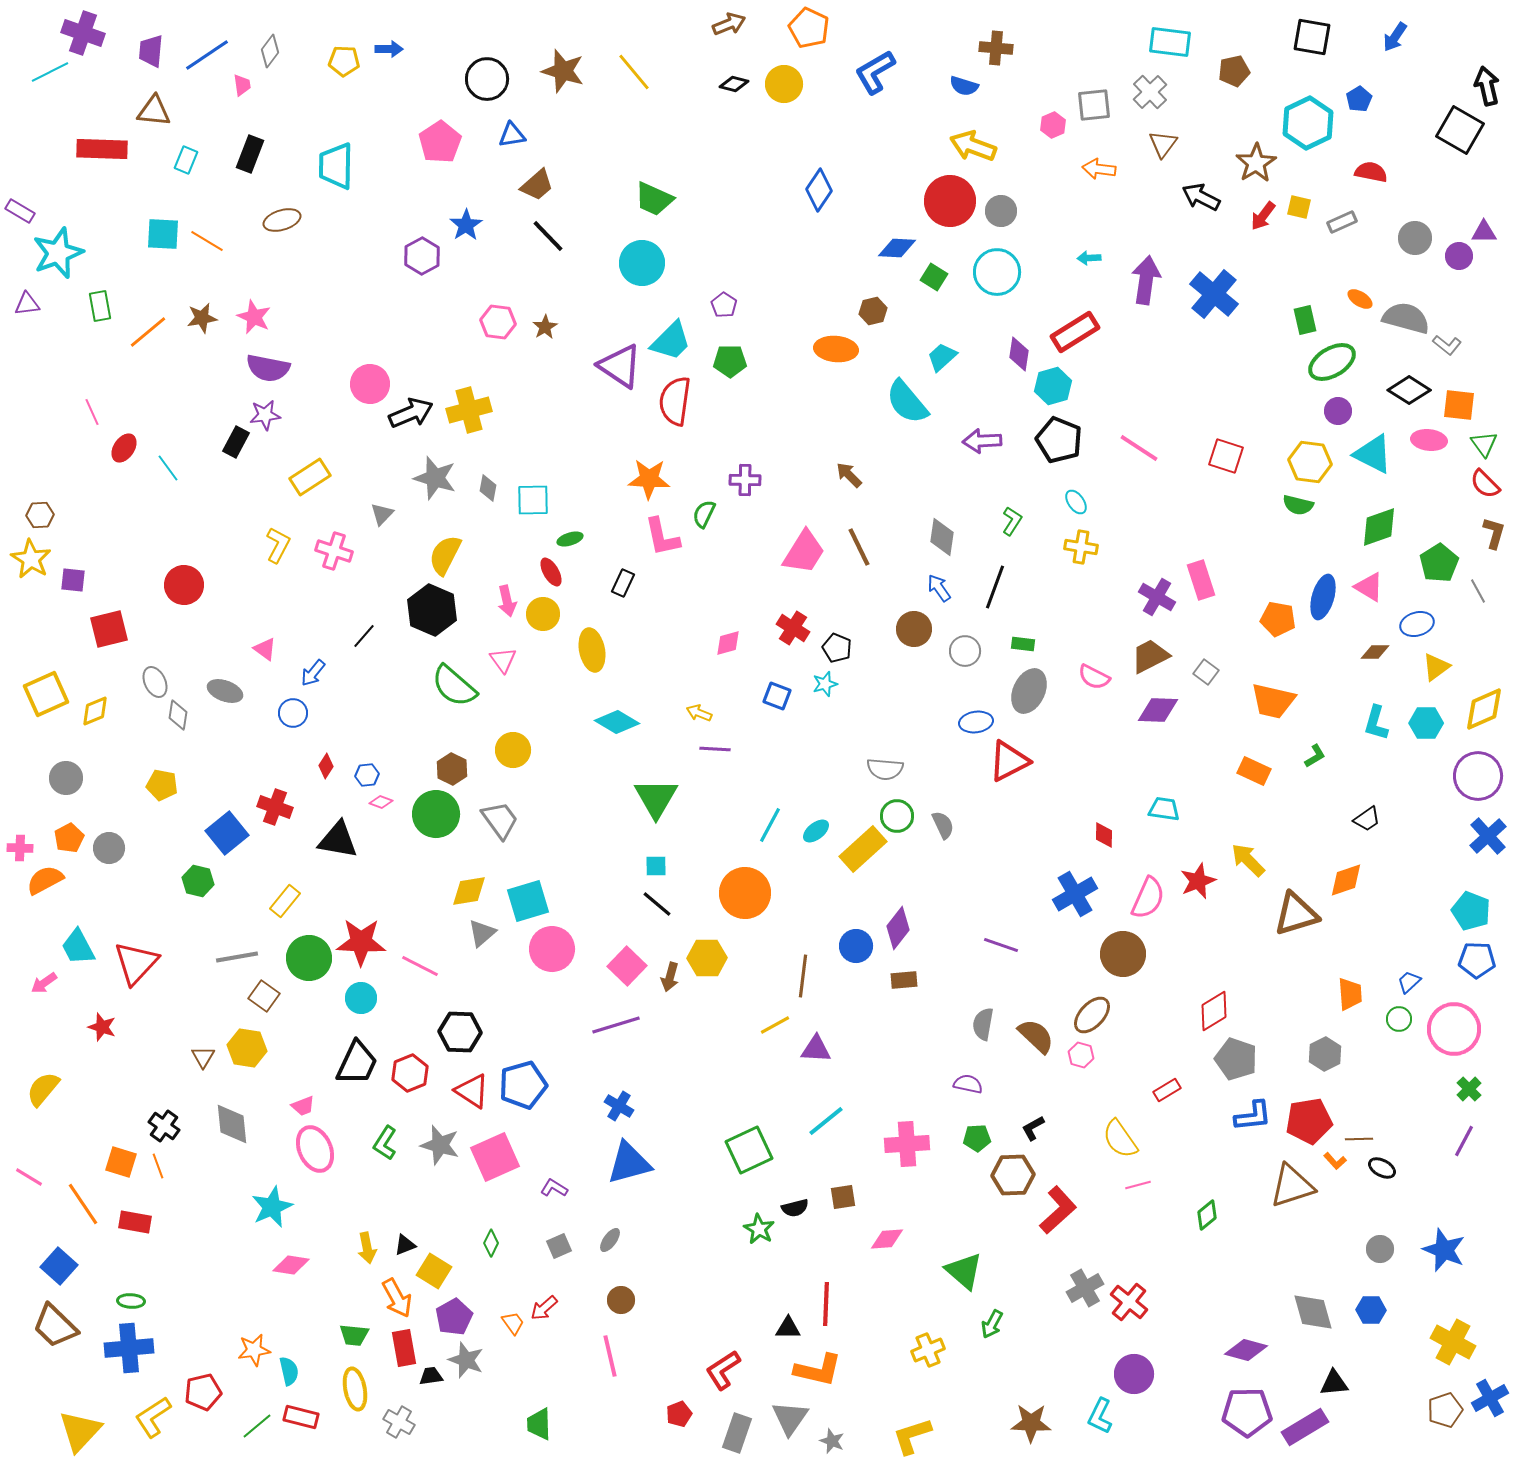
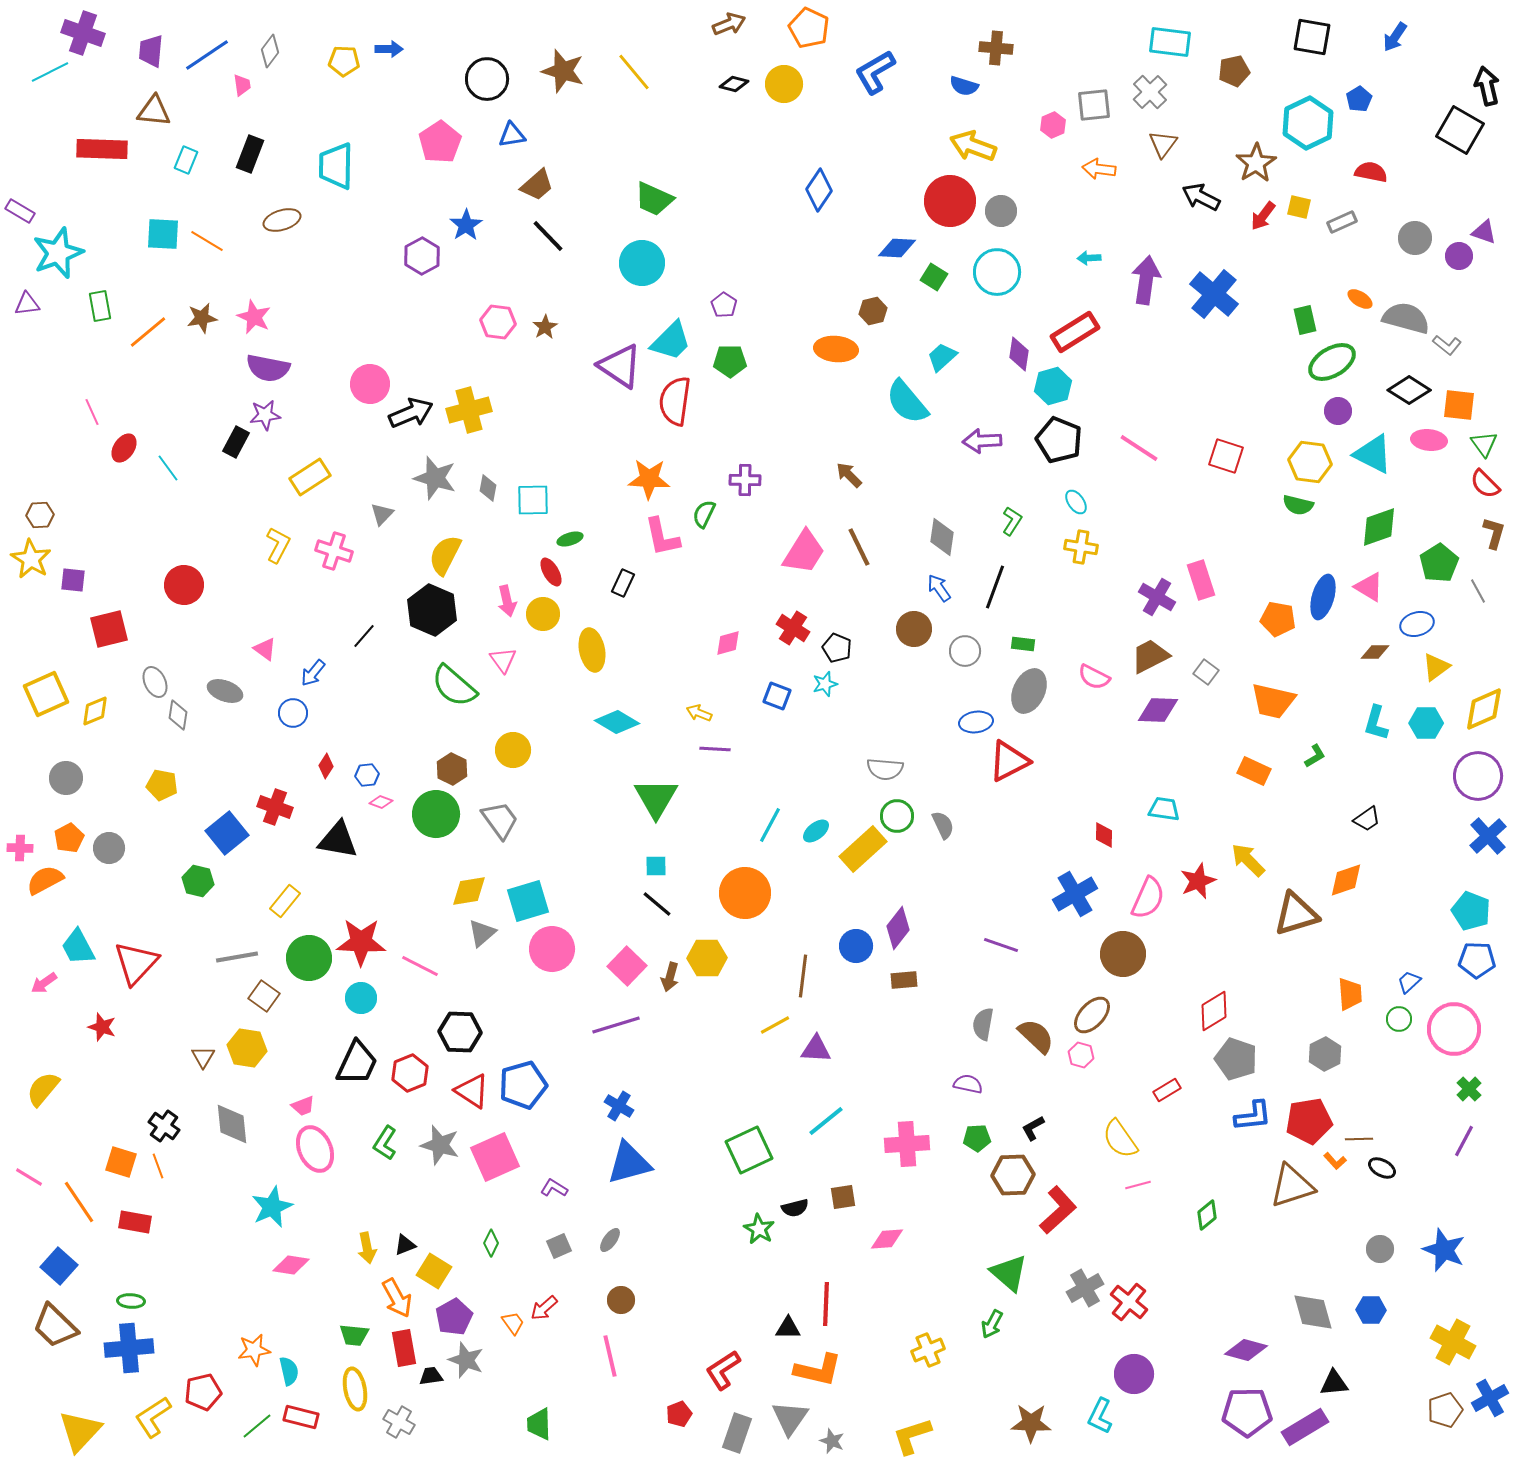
purple triangle at (1484, 232): rotated 20 degrees clockwise
orange line at (83, 1204): moved 4 px left, 2 px up
green triangle at (964, 1271): moved 45 px right, 2 px down
